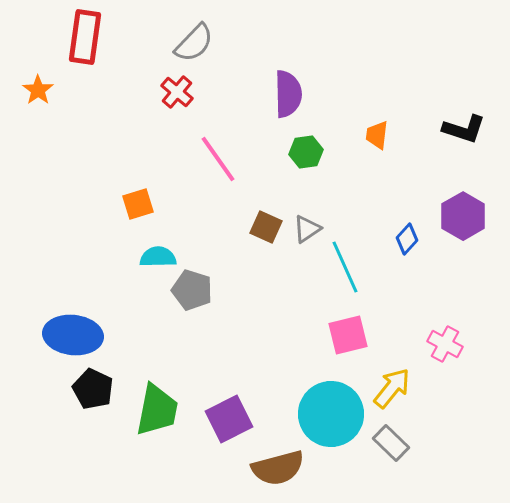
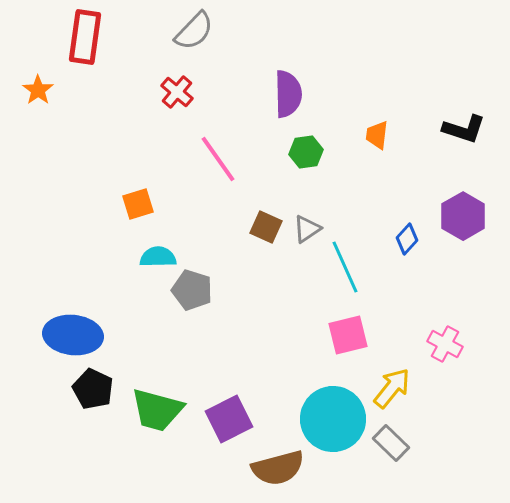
gray semicircle: moved 12 px up
green trapezoid: rotated 94 degrees clockwise
cyan circle: moved 2 px right, 5 px down
